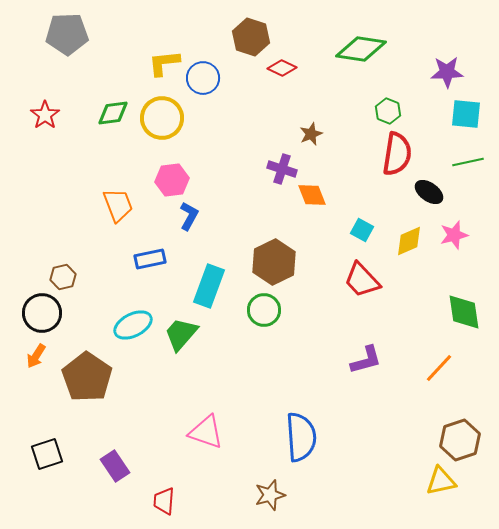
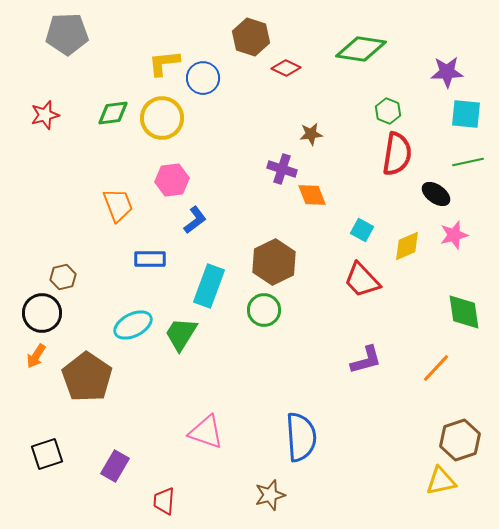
red diamond at (282, 68): moved 4 px right
red star at (45, 115): rotated 20 degrees clockwise
brown star at (311, 134): rotated 15 degrees clockwise
black ellipse at (429, 192): moved 7 px right, 2 px down
blue L-shape at (189, 216): moved 6 px right, 4 px down; rotated 24 degrees clockwise
yellow diamond at (409, 241): moved 2 px left, 5 px down
blue rectangle at (150, 259): rotated 12 degrees clockwise
green trapezoid at (181, 334): rotated 9 degrees counterclockwise
orange line at (439, 368): moved 3 px left
purple rectangle at (115, 466): rotated 64 degrees clockwise
